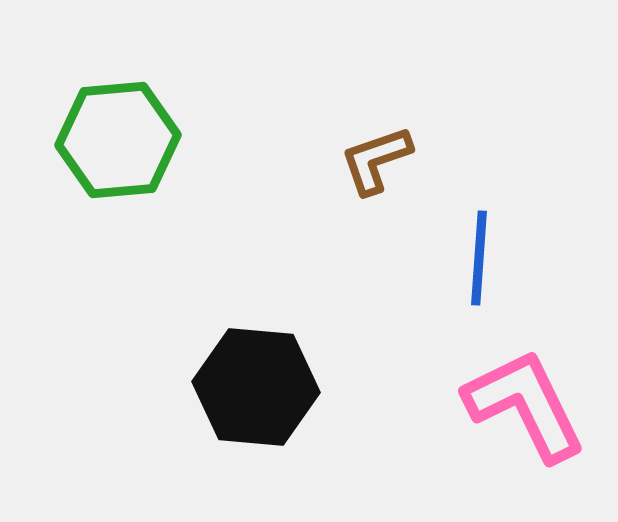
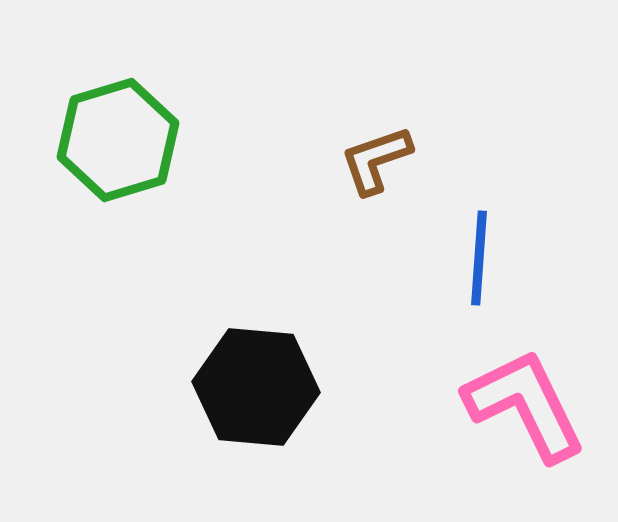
green hexagon: rotated 12 degrees counterclockwise
